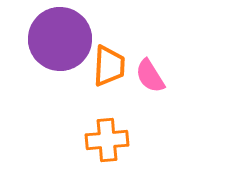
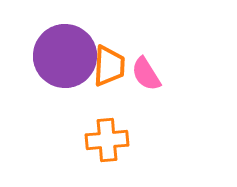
purple circle: moved 5 px right, 17 px down
pink semicircle: moved 4 px left, 2 px up
